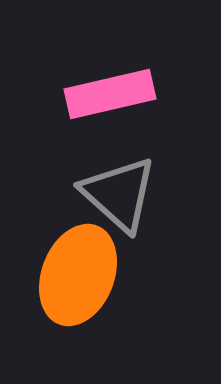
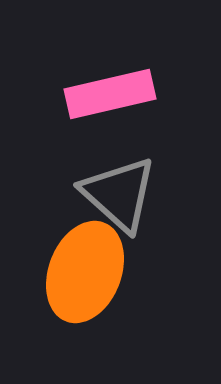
orange ellipse: moved 7 px right, 3 px up
